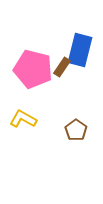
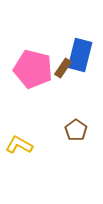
blue rectangle: moved 5 px down
brown rectangle: moved 1 px right, 1 px down
yellow L-shape: moved 4 px left, 26 px down
